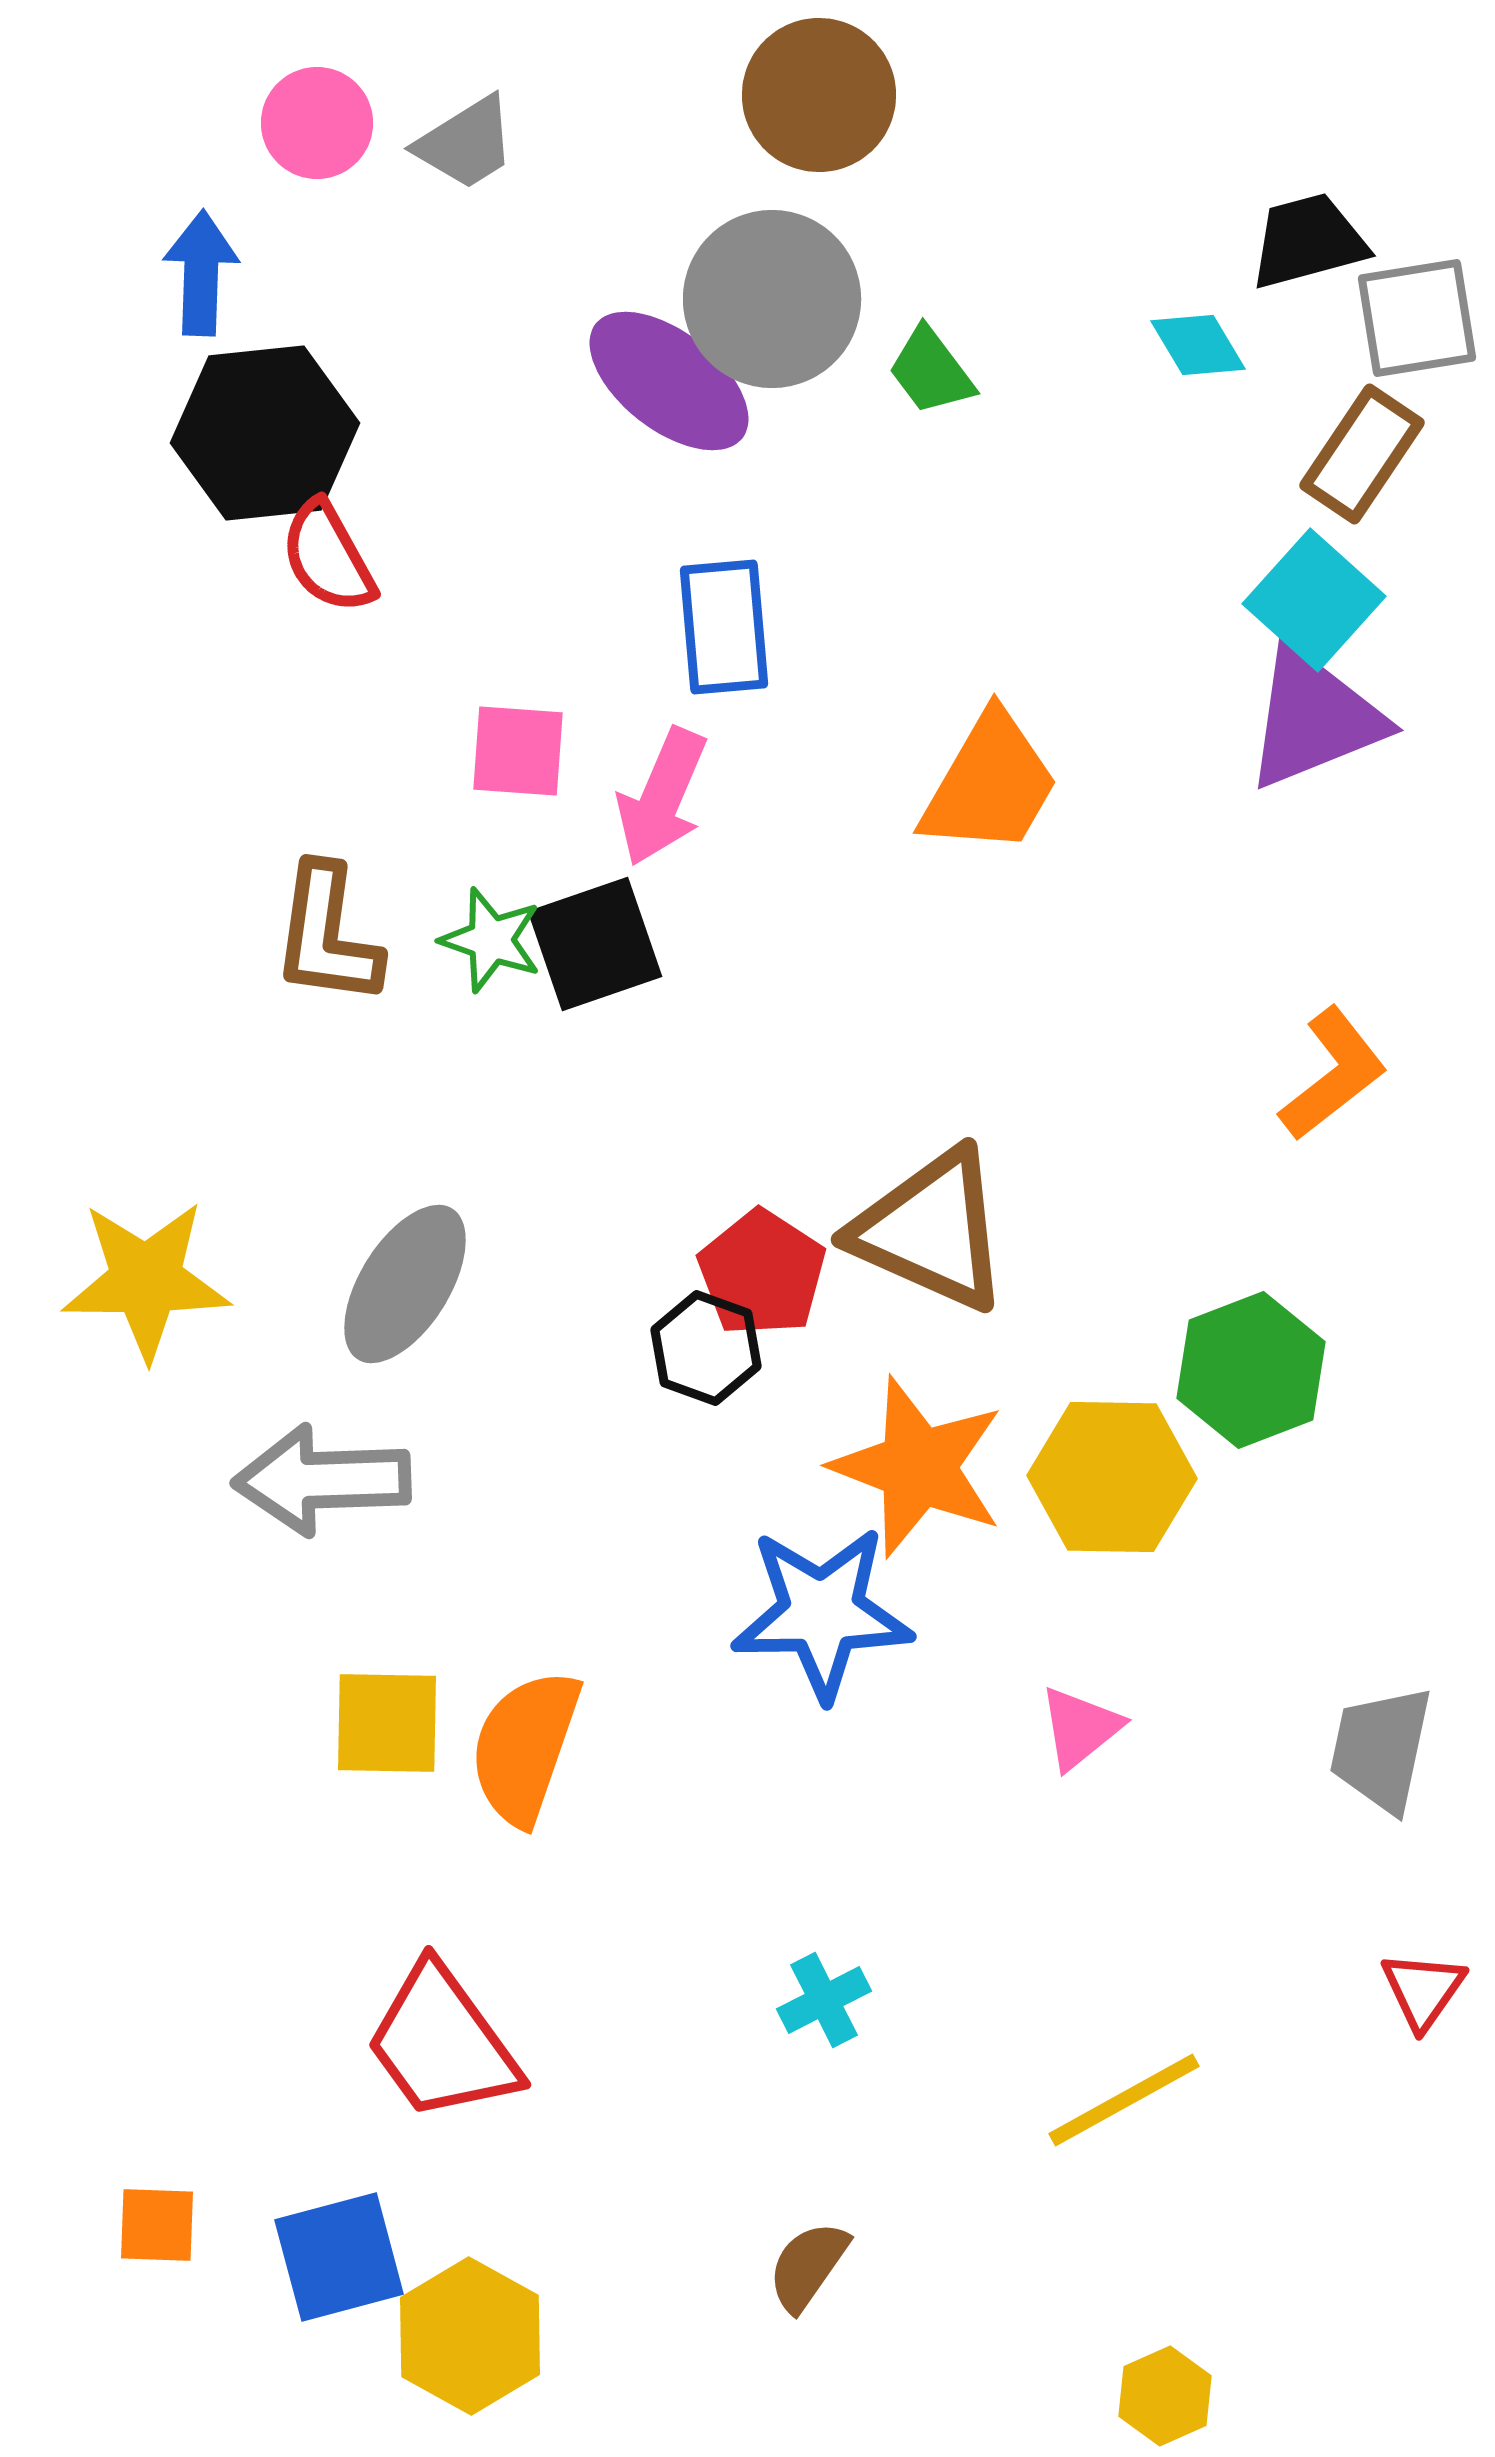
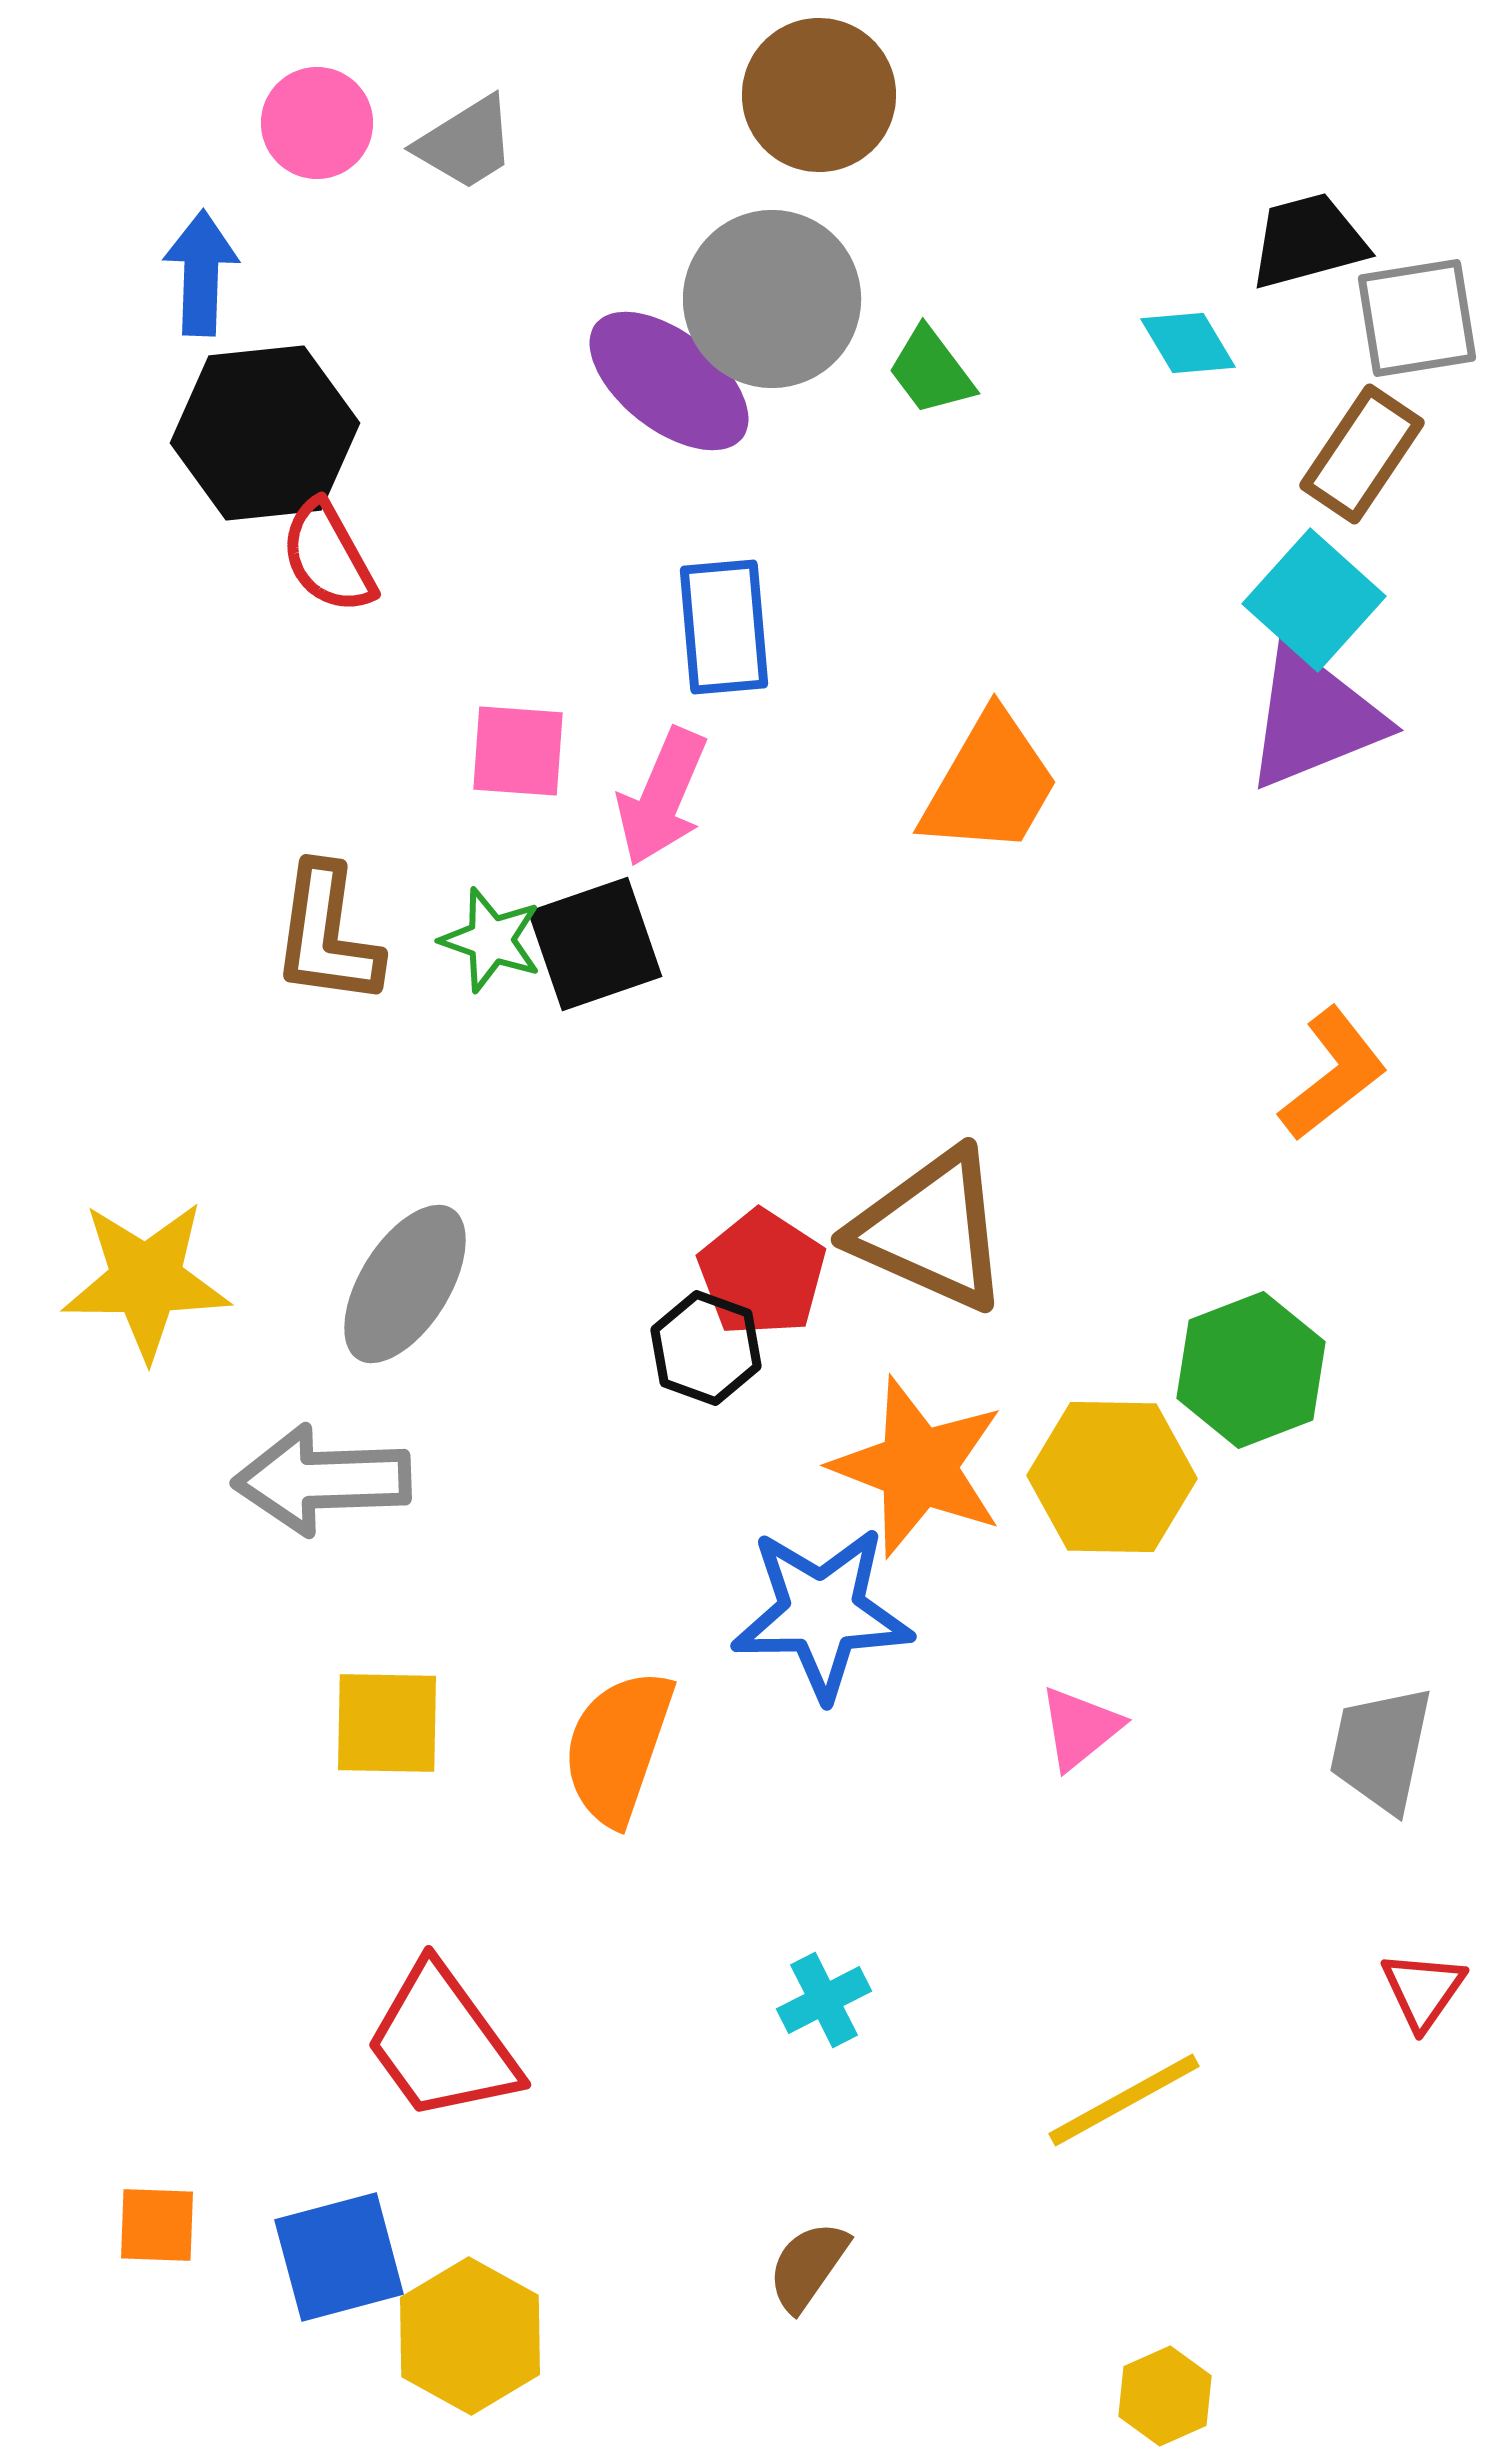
cyan diamond at (1198, 345): moved 10 px left, 2 px up
orange semicircle at (525, 1747): moved 93 px right
